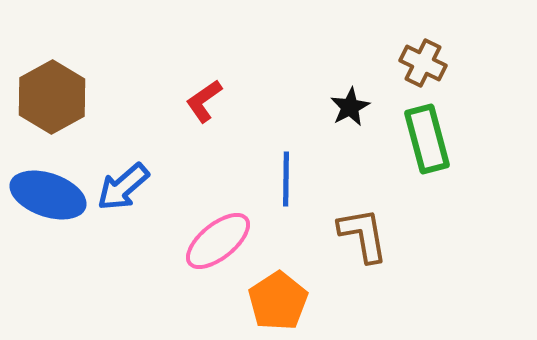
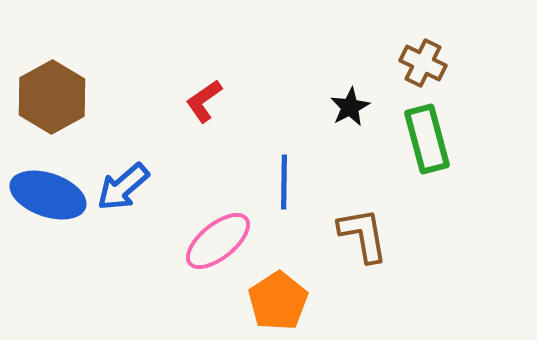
blue line: moved 2 px left, 3 px down
